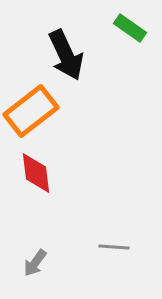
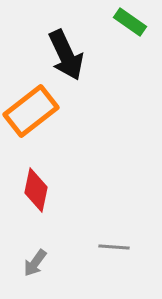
green rectangle: moved 6 px up
red diamond: moved 17 px down; rotated 18 degrees clockwise
